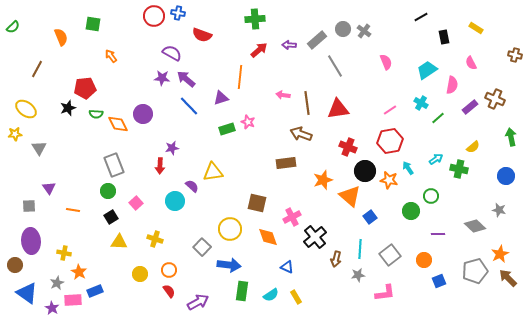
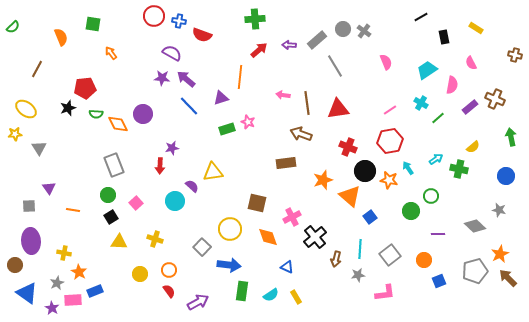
blue cross at (178, 13): moved 1 px right, 8 px down
orange arrow at (111, 56): moved 3 px up
green circle at (108, 191): moved 4 px down
